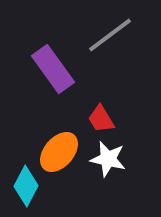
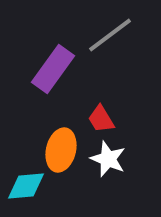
purple rectangle: rotated 72 degrees clockwise
orange ellipse: moved 2 px right, 2 px up; rotated 27 degrees counterclockwise
white star: rotated 9 degrees clockwise
cyan diamond: rotated 57 degrees clockwise
